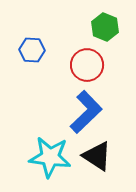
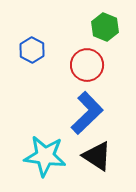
blue hexagon: rotated 25 degrees clockwise
blue L-shape: moved 1 px right, 1 px down
cyan star: moved 5 px left, 1 px up
